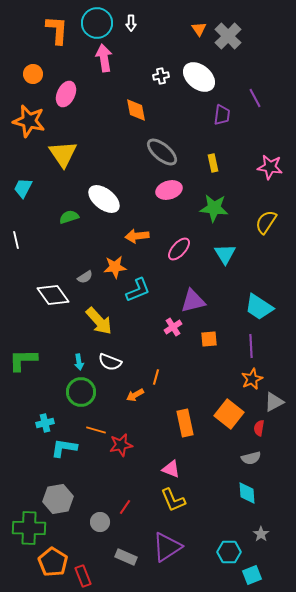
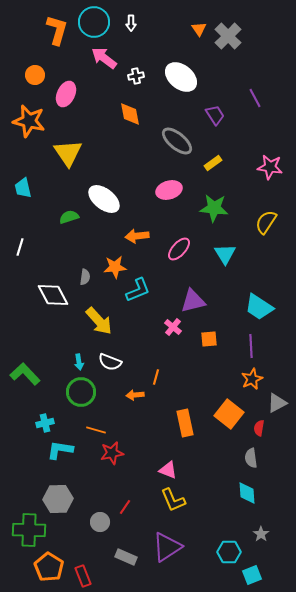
cyan circle at (97, 23): moved 3 px left, 1 px up
orange L-shape at (57, 30): rotated 12 degrees clockwise
pink arrow at (104, 58): rotated 44 degrees counterclockwise
orange circle at (33, 74): moved 2 px right, 1 px down
white cross at (161, 76): moved 25 px left
white ellipse at (199, 77): moved 18 px left
orange diamond at (136, 110): moved 6 px left, 4 px down
purple trapezoid at (222, 115): moved 7 px left; rotated 40 degrees counterclockwise
gray ellipse at (162, 152): moved 15 px right, 11 px up
yellow triangle at (63, 154): moved 5 px right, 1 px up
yellow rectangle at (213, 163): rotated 66 degrees clockwise
cyan trapezoid at (23, 188): rotated 40 degrees counterclockwise
white line at (16, 240): moved 4 px right, 7 px down; rotated 30 degrees clockwise
gray semicircle at (85, 277): rotated 49 degrees counterclockwise
white diamond at (53, 295): rotated 8 degrees clockwise
pink cross at (173, 327): rotated 18 degrees counterclockwise
green L-shape at (23, 360): moved 2 px right, 14 px down; rotated 48 degrees clockwise
orange arrow at (135, 395): rotated 24 degrees clockwise
gray triangle at (274, 402): moved 3 px right, 1 px down
red star at (121, 445): moved 9 px left, 8 px down
cyan L-shape at (64, 448): moved 4 px left, 2 px down
gray semicircle at (251, 458): rotated 96 degrees clockwise
pink triangle at (171, 469): moved 3 px left, 1 px down
gray hexagon at (58, 499): rotated 8 degrees clockwise
green cross at (29, 528): moved 2 px down
orange pentagon at (53, 562): moved 4 px left, 5 px down
